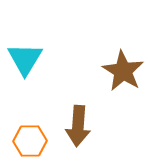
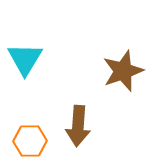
brown star: rotated 21 degrees clockwise
